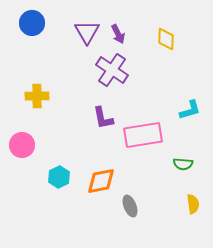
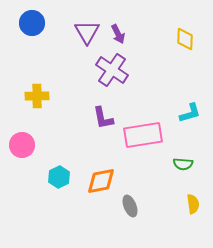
yellow diamond: moved 19 px right
cyan L-shape: moved 3 px down
